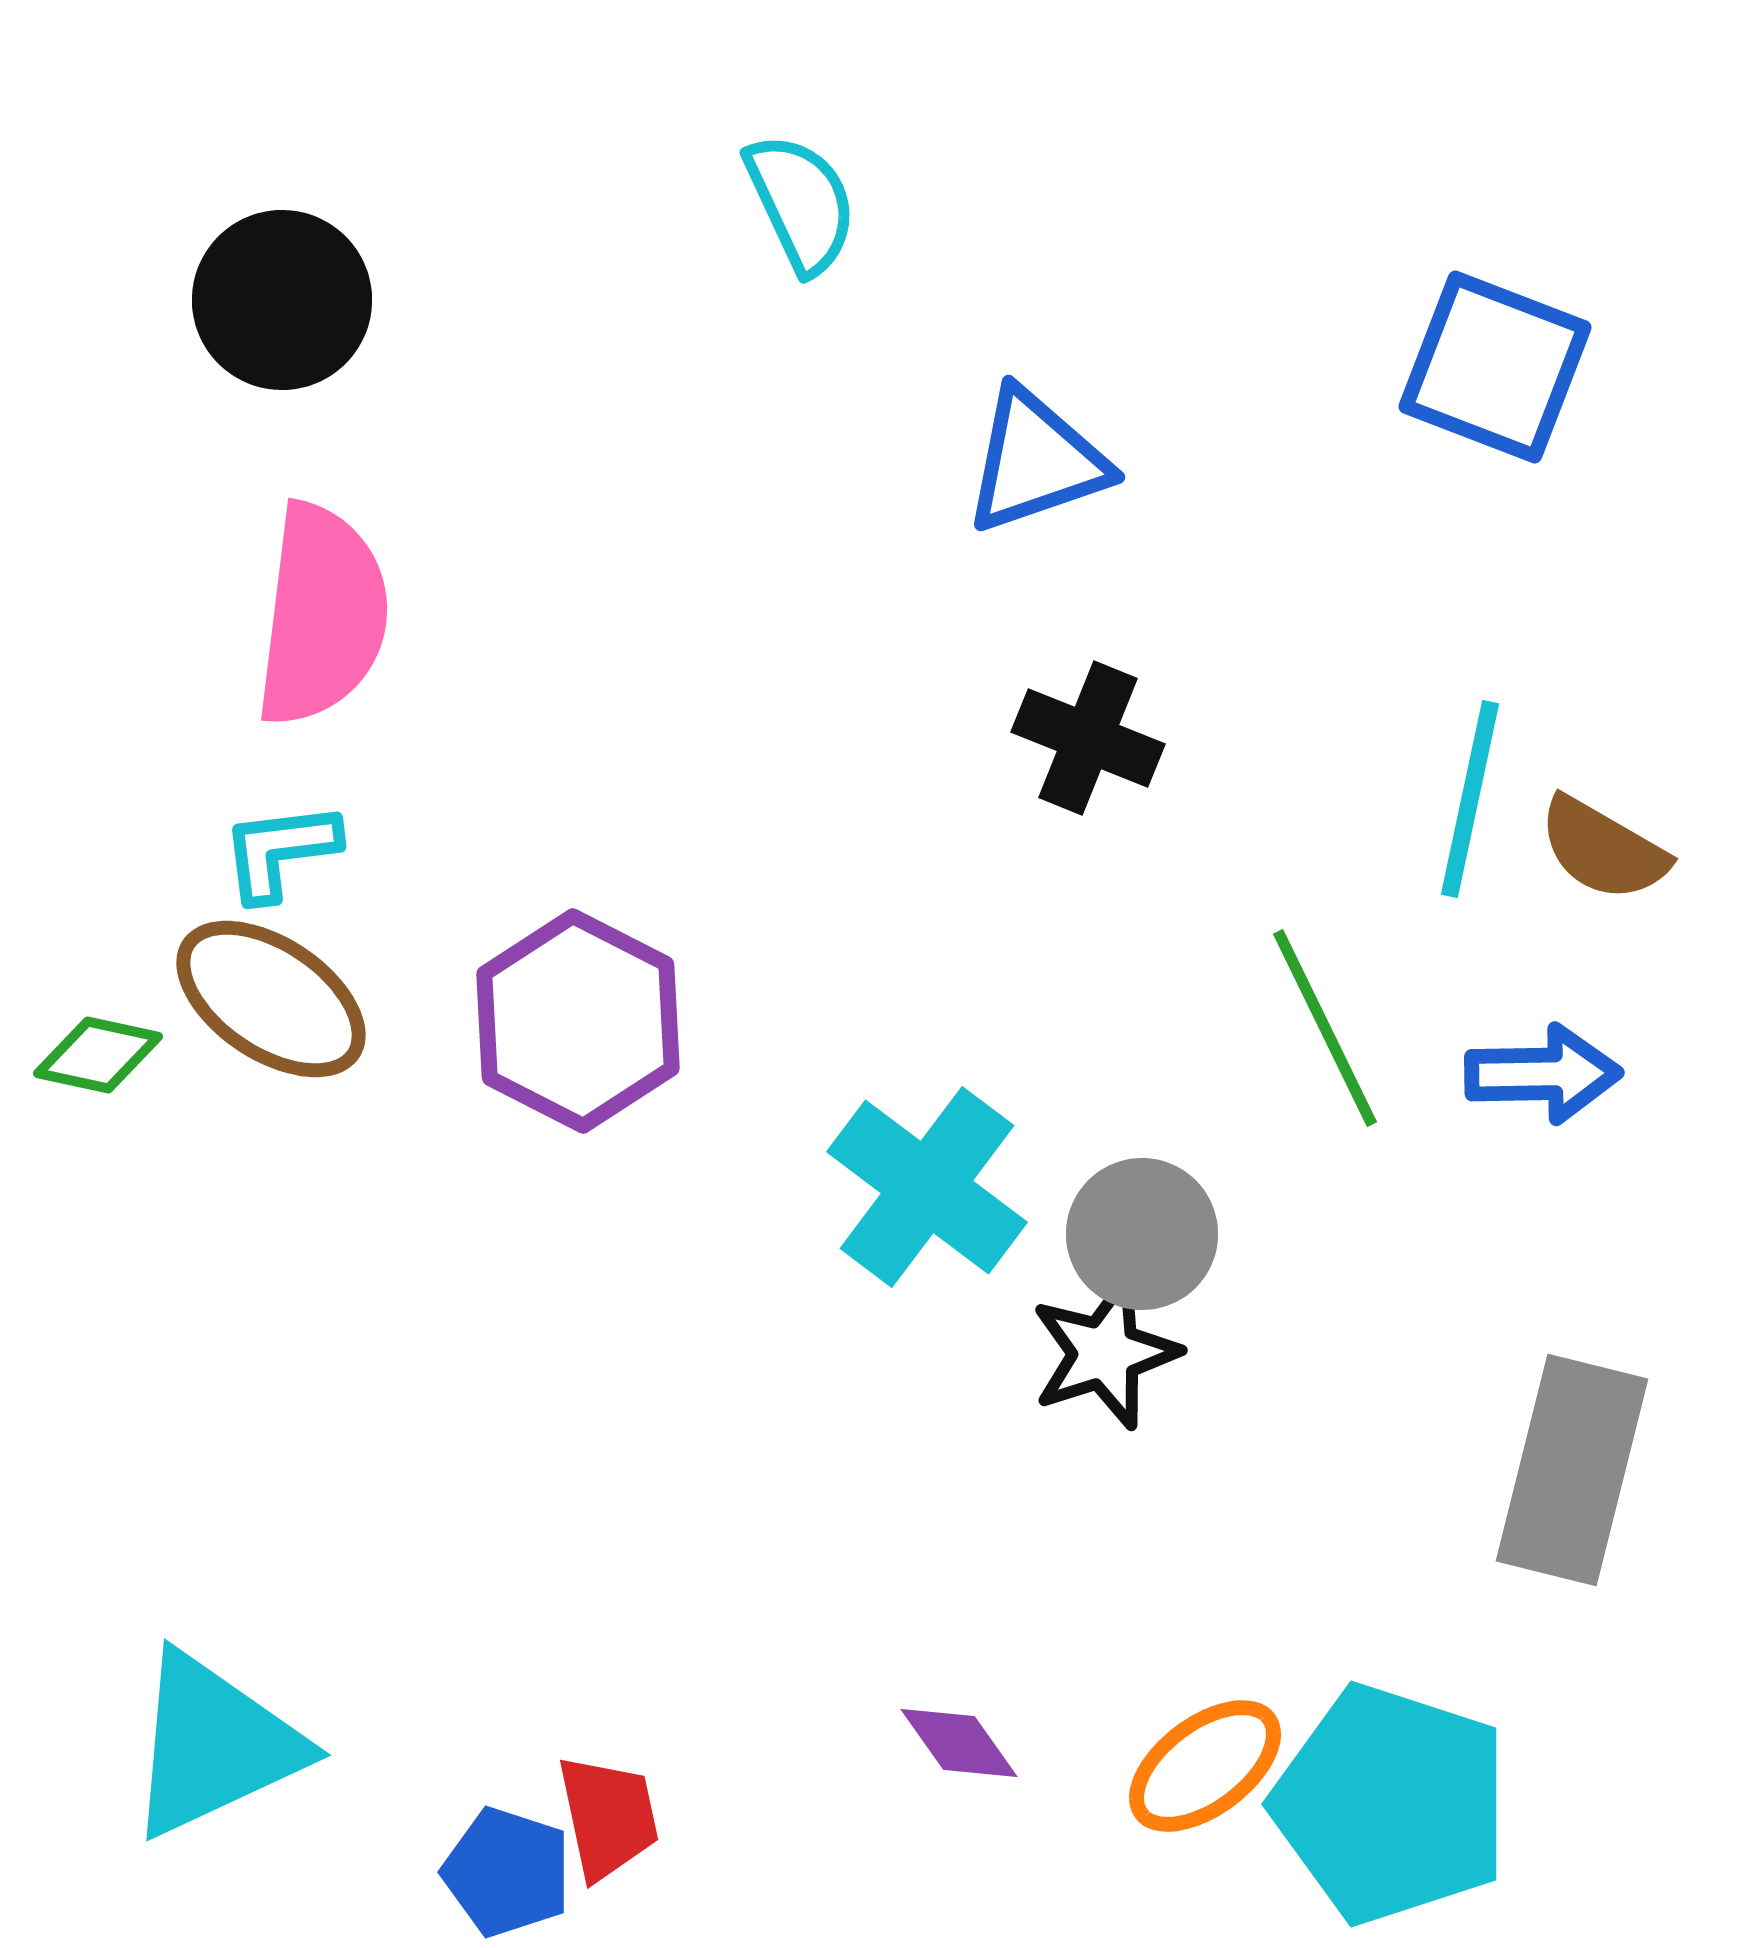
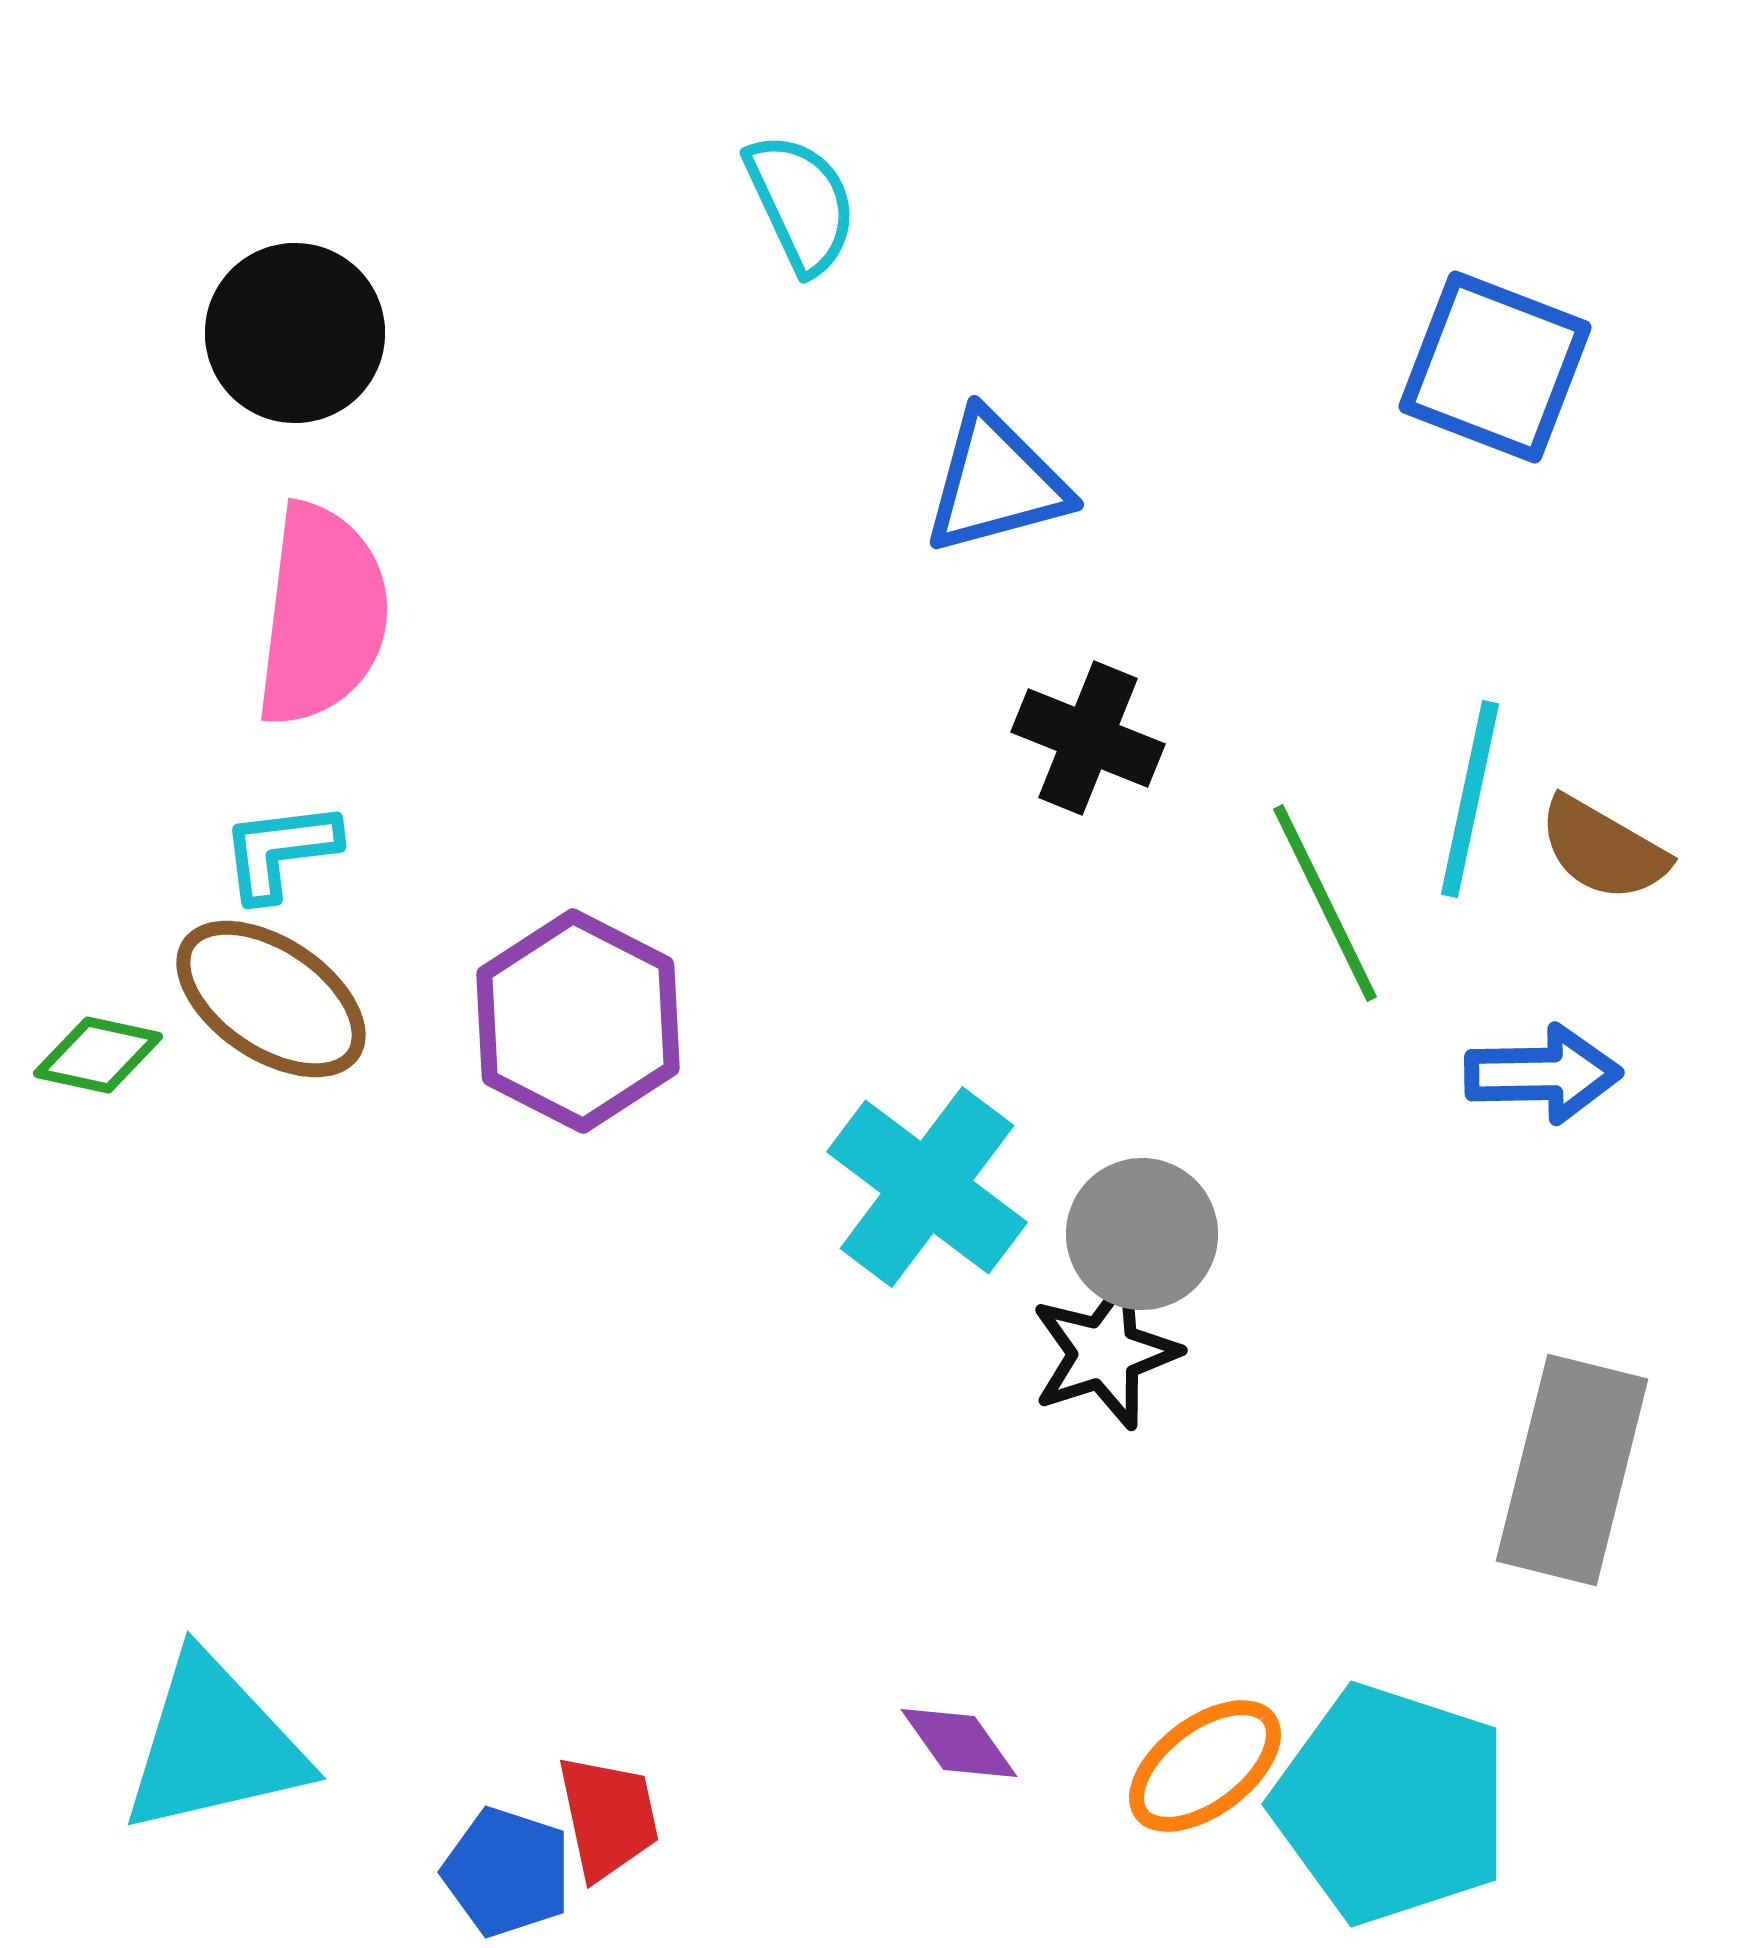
black circle: moved 13 px right, 33 px down
blue triangle: moved 40 px left, 22 px down; rotated 4 degrees clockwise
green line: moved 125 px up
cyan triangle: rotated 12 degrees clockwise
